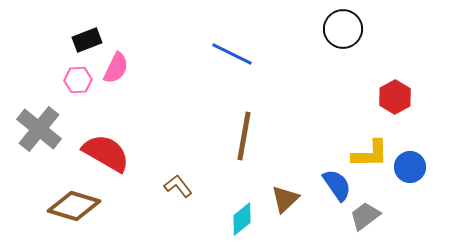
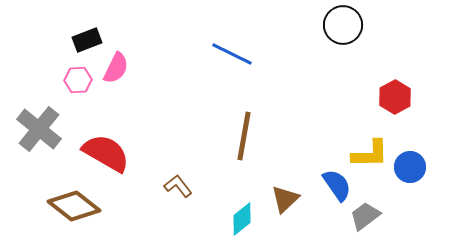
black circle: moved 4 px up
brown diamond: rotated 21 degrees clockwise
